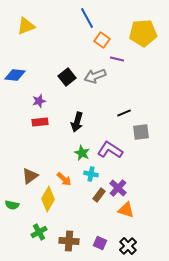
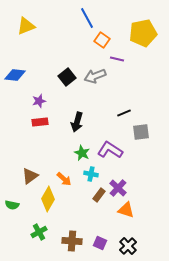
yellow pentagon: rotated 8 degrees counterclockwise
brown cross: moved 3 px right
